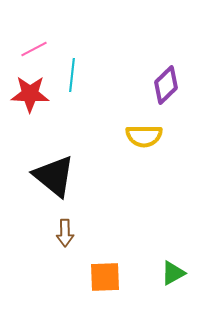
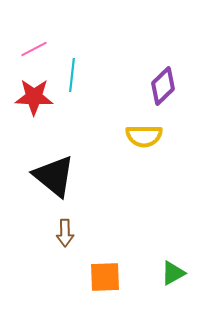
purple diamond: moved 3 px left, 1 px down
red star: moved 4 px right, 3 px down
